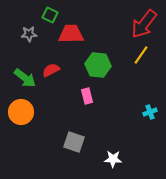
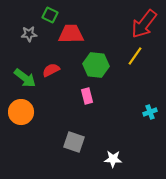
yellow line: moved 6 px left, 1 px down
green hexagon: moved 2 px left
